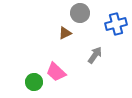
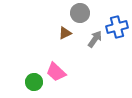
blue cross: moved 1 px right, 3 px down
gray arrow: moved 16 px up
